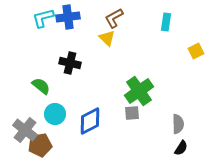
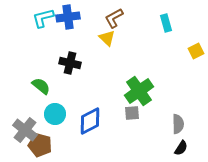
cyan rectangle: moved 1 px down; rotated 24 degrees counterclockwise
brown pentagon: rotated 25 degrees clockwise
